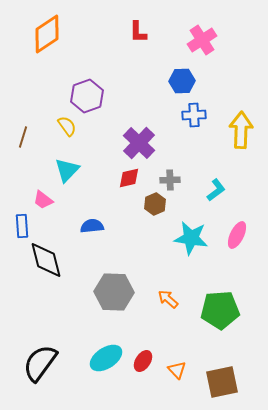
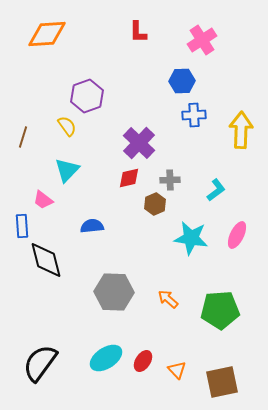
orange diamond: rotated 30 degrees clockwise
